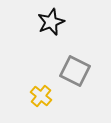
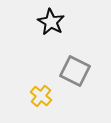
black star: rotated 20 degrees counterclockwise
